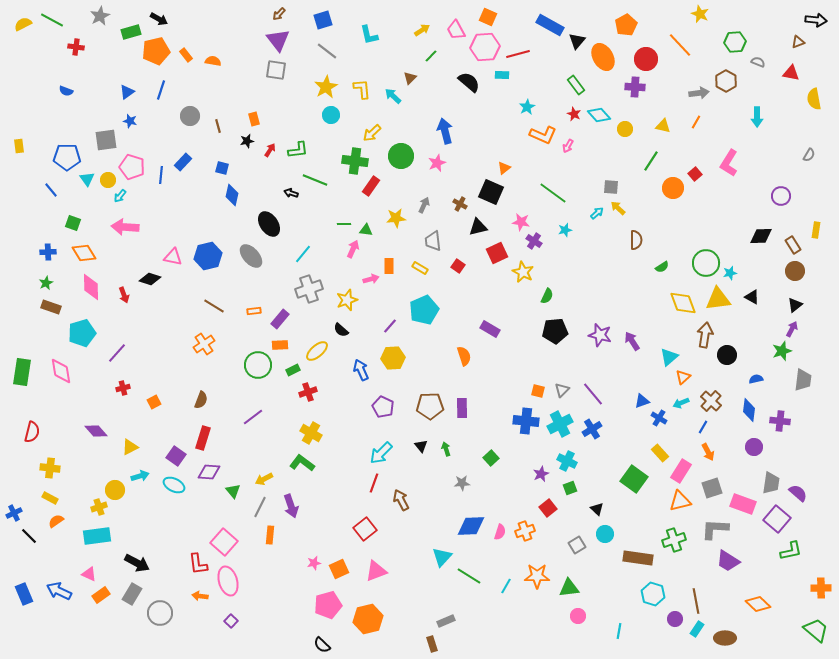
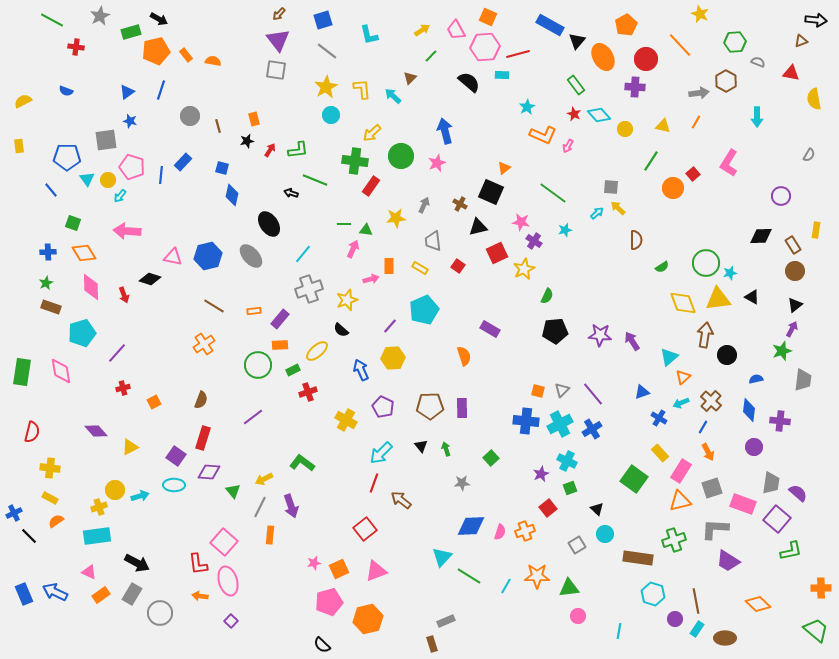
yellow semicircle at (23, 24): moved 77 px down
brown triangle at (798, 42): moved 3 px right, 1 px up
red square at (695, 174): moved 2 px left
pink arrow at (125, 227): moved 2 px right, 4 px down
yellow star at (523, 272): moved 1 px right, 3 px up; rotated 20 degrees clockwise
purple star at (600, 335): rotated 10 degrees counterclockwise
blue triangle at (642, 401): moved 9 px up
yellow cross at (311, 433): moved 35 px right, 13 px up
cyan arrow at (140, 476): moved 20 px down
cyan ellipse at (174, 485): rotated 25 degrees counterclockwise
brown arrow at (401, 500): rotated 25 degrees counterclockwise
pink triangle at (89, 574): moved 2 px up
blue arrow at (59, 591): moved 4 px left, 1 px down
pink pentagon at (328, 605): moved 1 px right, 3 px up
